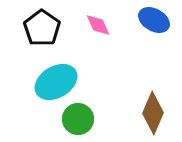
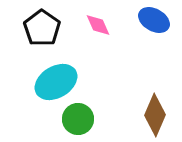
brown diamond: moved 2 px right, 2 px down
